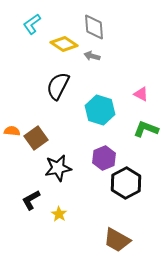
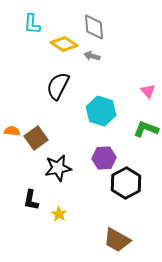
cyan L-shape: rotated 50 degrees counterclockwise
pink triangle: moved 7 px right, 3 px up; rotated 21 degrees clockwise
cyan hexagon: moved 1 px right, 1 px down
purple hexagon: rotated 20 degrees clockwise
black L-shape: rotated 50 degrees counterclockwise
